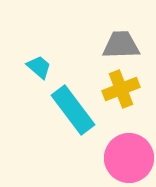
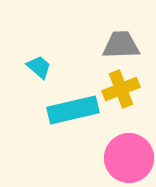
cyan rectangle: rotated 66 degrees counterclockwise
